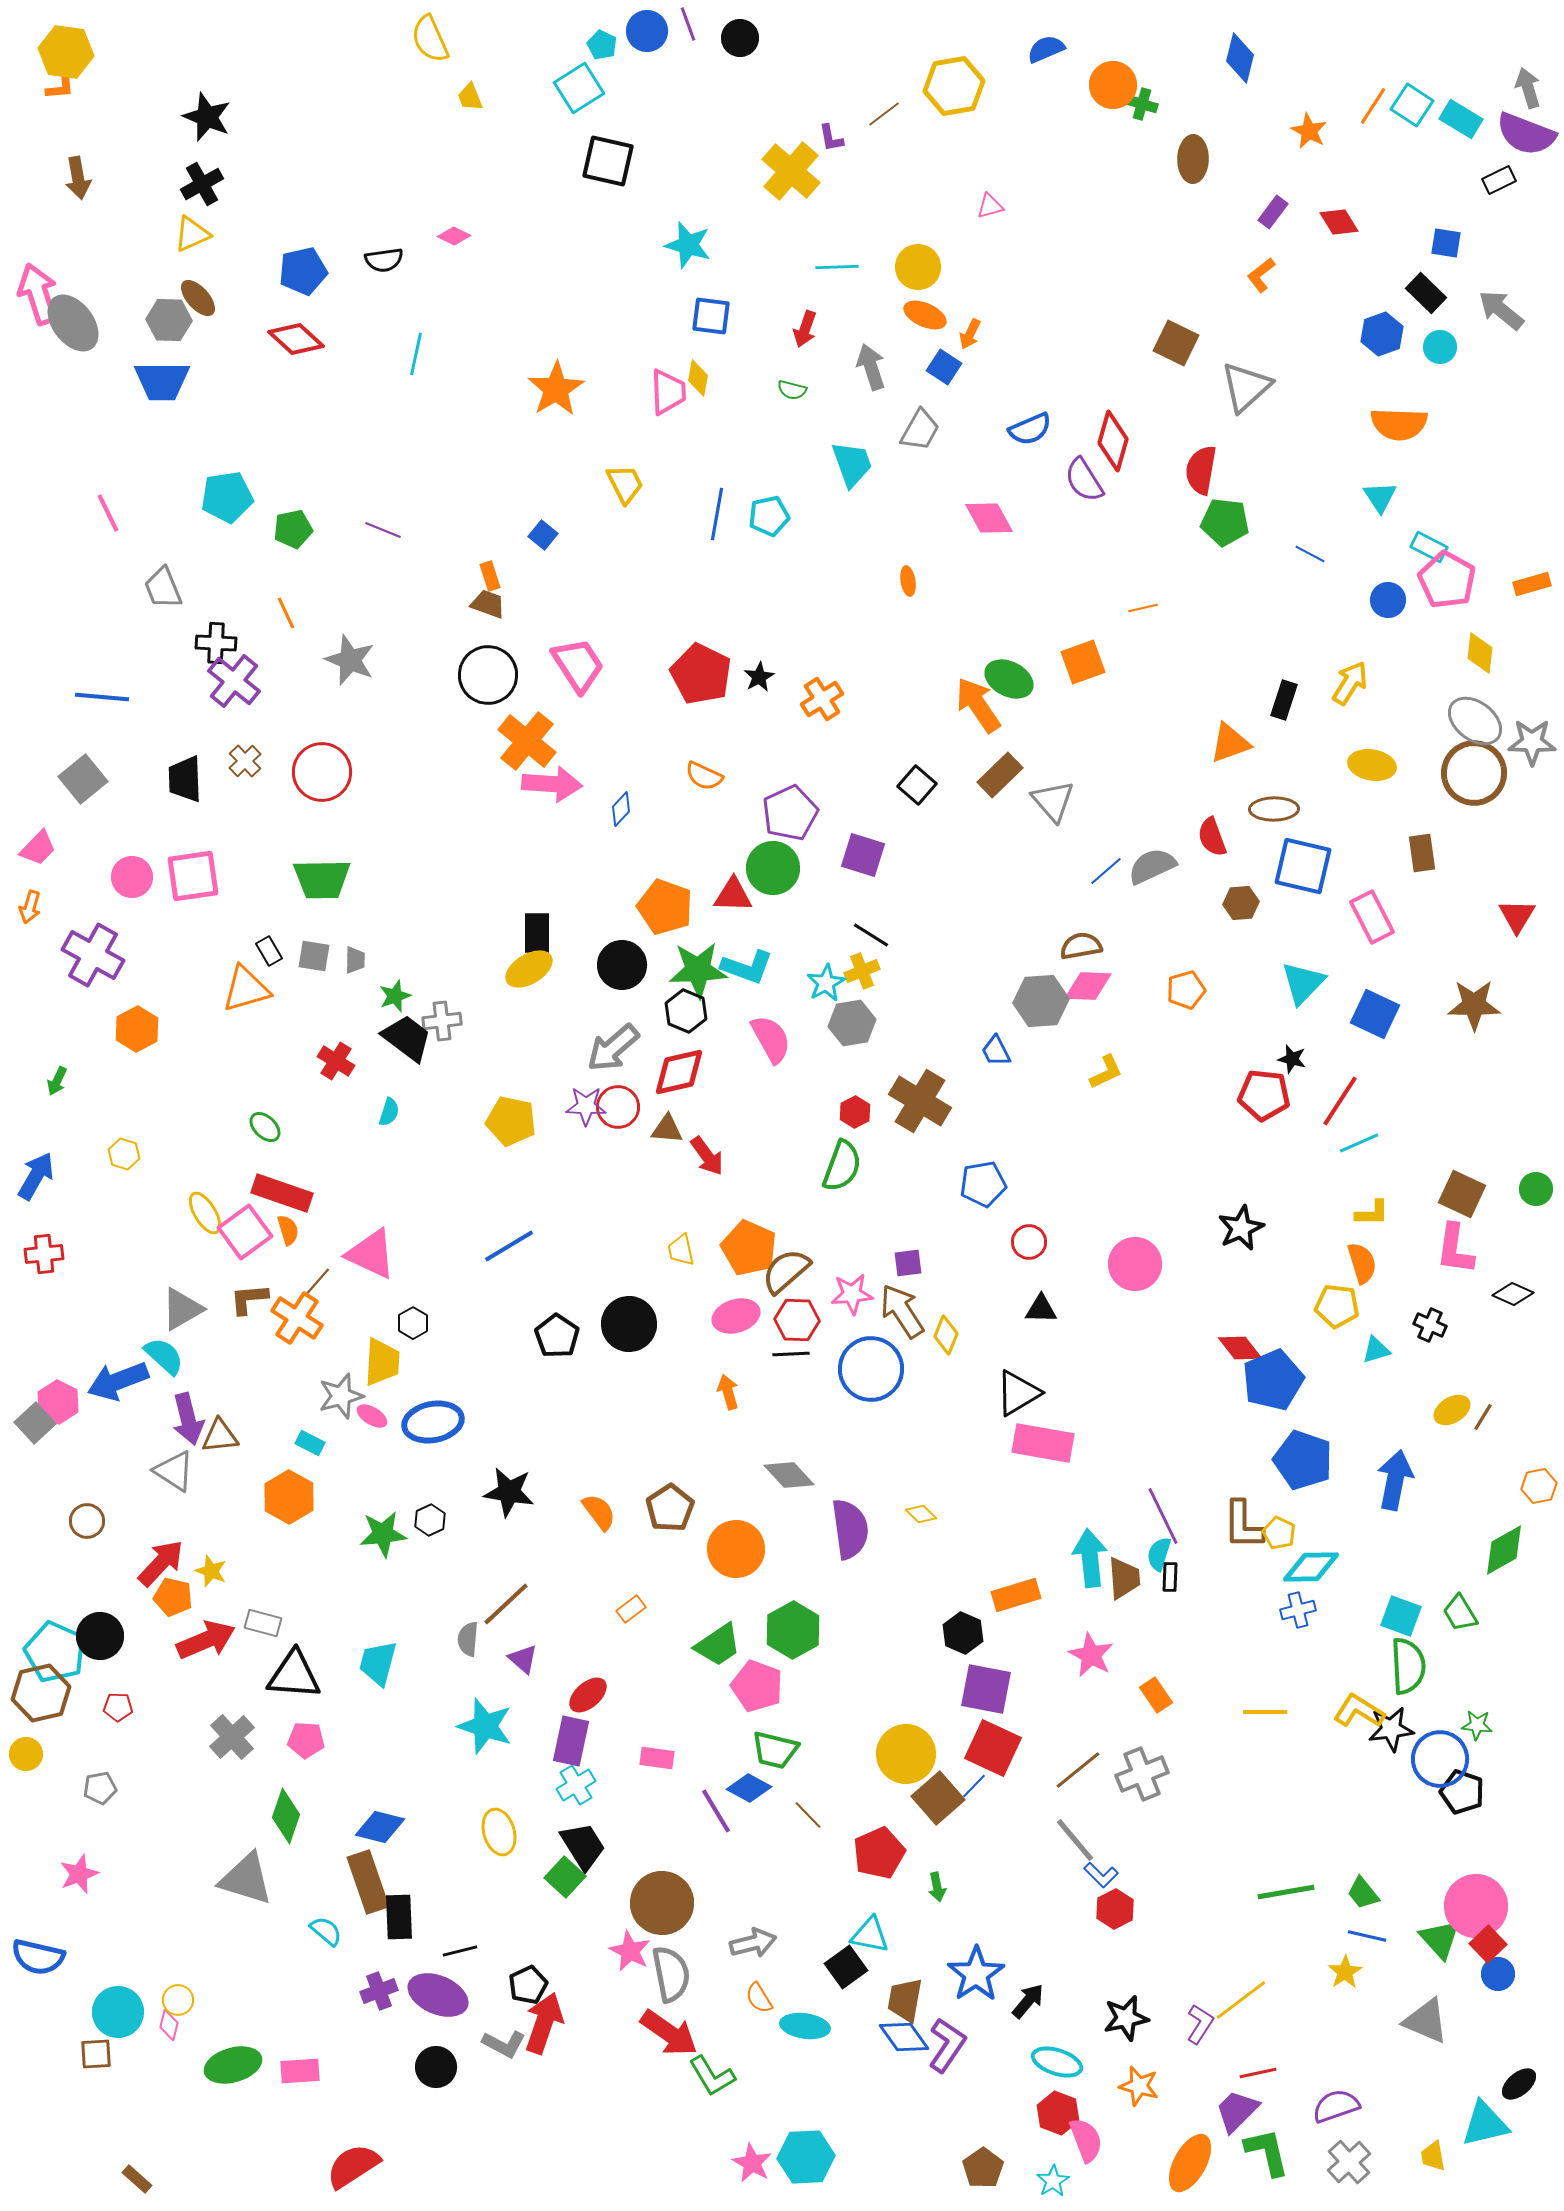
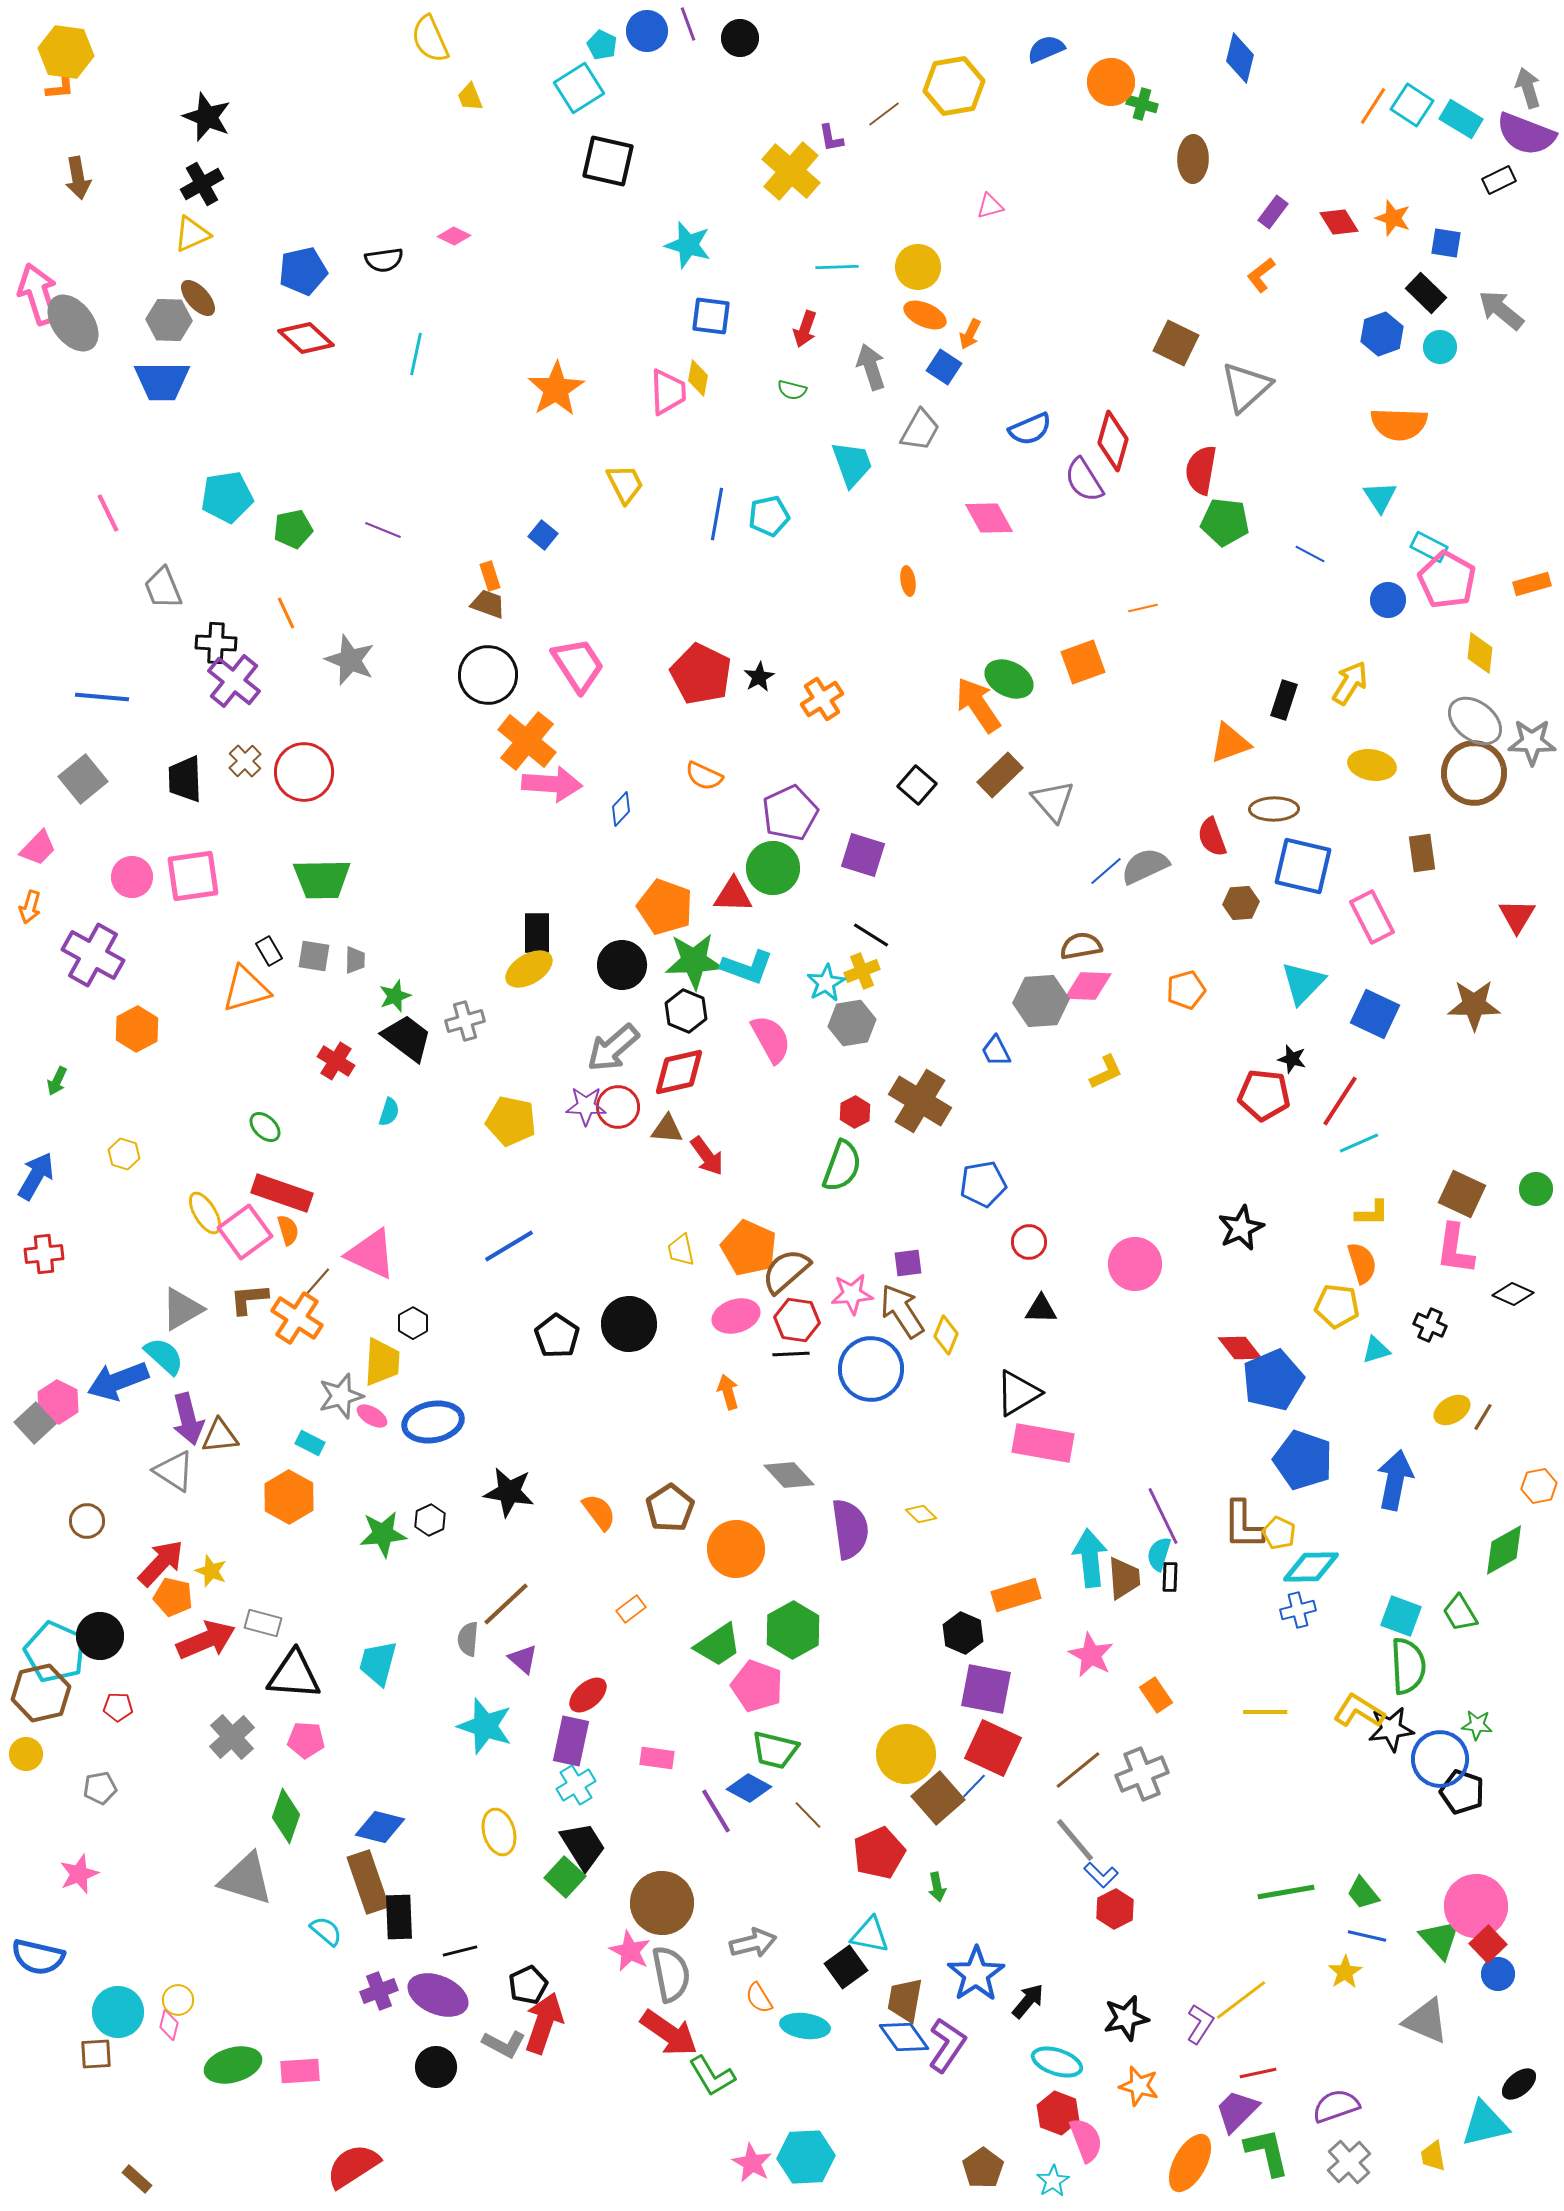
orange circle at (1113, 85): moved 2 px left, 3 px up
orange star at (1309, 131): moved 84 px right, 87 px down; rotated 9 degrees counterclockwise
red diamond at (296, 339): moved 10 px right, 1 px up
red circle at (322, 772): moved 18 px left
gray semicircle at (1152, 866): moved 7 px left
green star at (698, 970): moved 4 px left, 9 px up
gray cross at (442, 1021): moved 23 px right; rotated 9 degrees counterclockwise
red hexagon at (797, 1320): rotated 6 degrees clockwise
